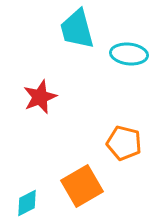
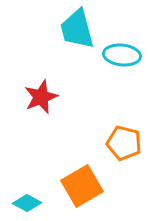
cyan ellipse: moved 7 px left, 1 px down
red star: moved 1 px right
cyan diamond: rotated 56 degrees clockwise
